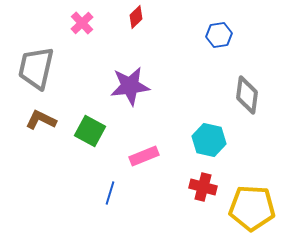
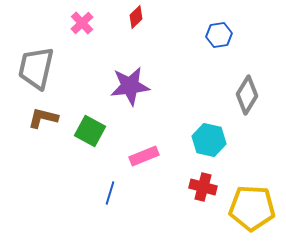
gray diamond: rotated 24 degrees clockwise
brown L-shape: moved 2 px right, 2 px up; rotated 12 degrees counterclockwise
